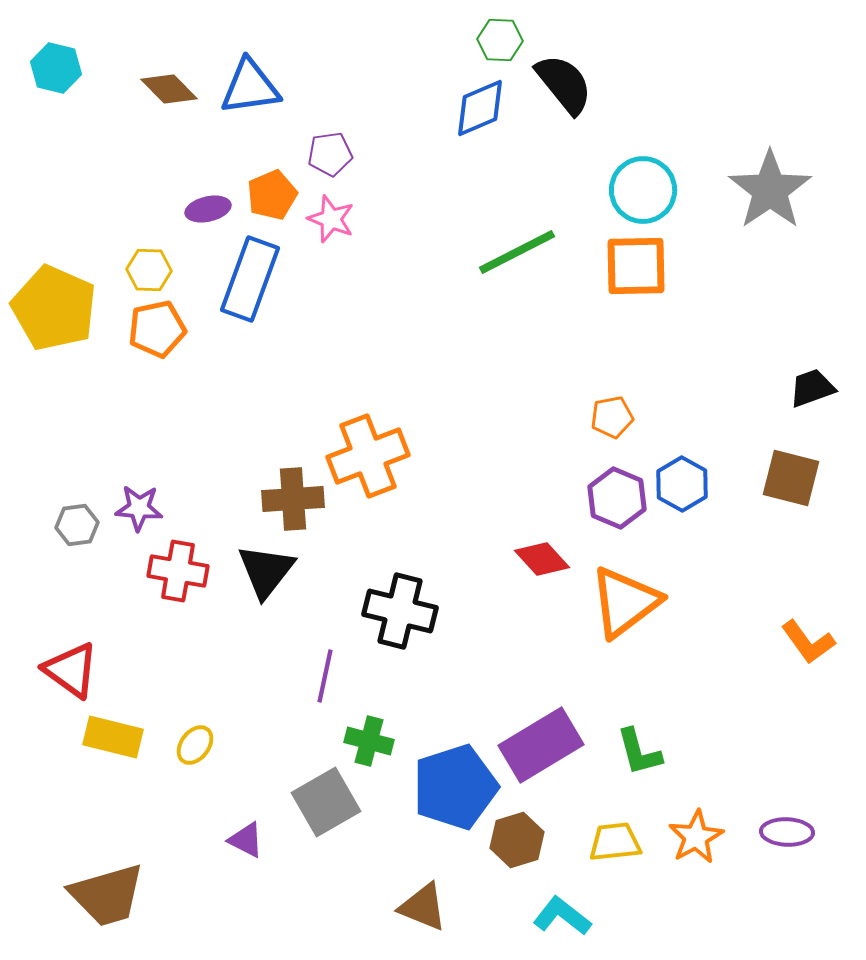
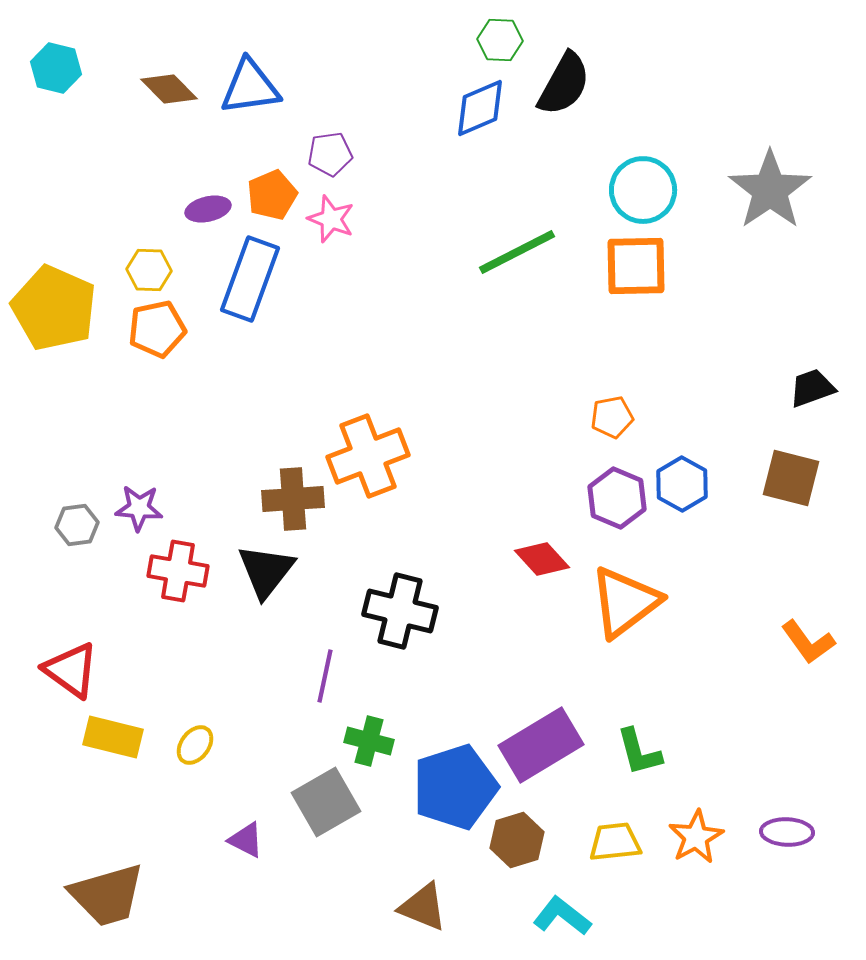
black semicircle at (564, 84): rotated 68 degrees clockwise
